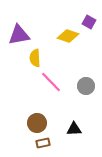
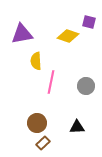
purple square: rotated 16 degrees counterclockwise
purple triangle: moved 3 px right, 1 px up
yellow semicircle: moved 1 px right, 3 px down
pink line: rotated 55 degrees clockwise
black triangle: moved 3 px right, 2 px up
brown rectangle: rotated 32 degrees counterclockwise
